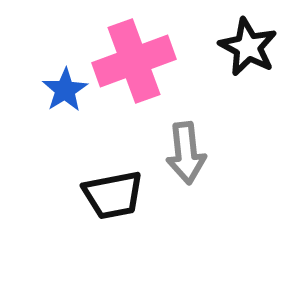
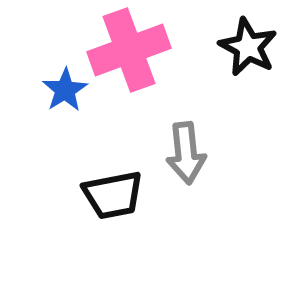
pink cross: moved 5 px left, 11 px up
